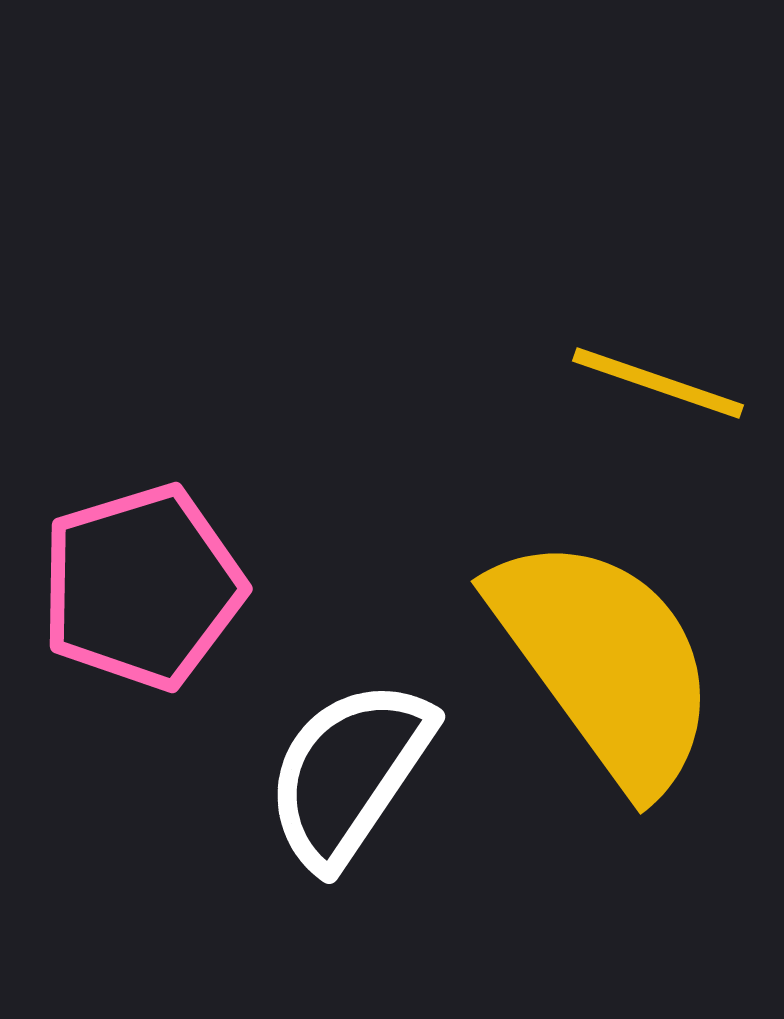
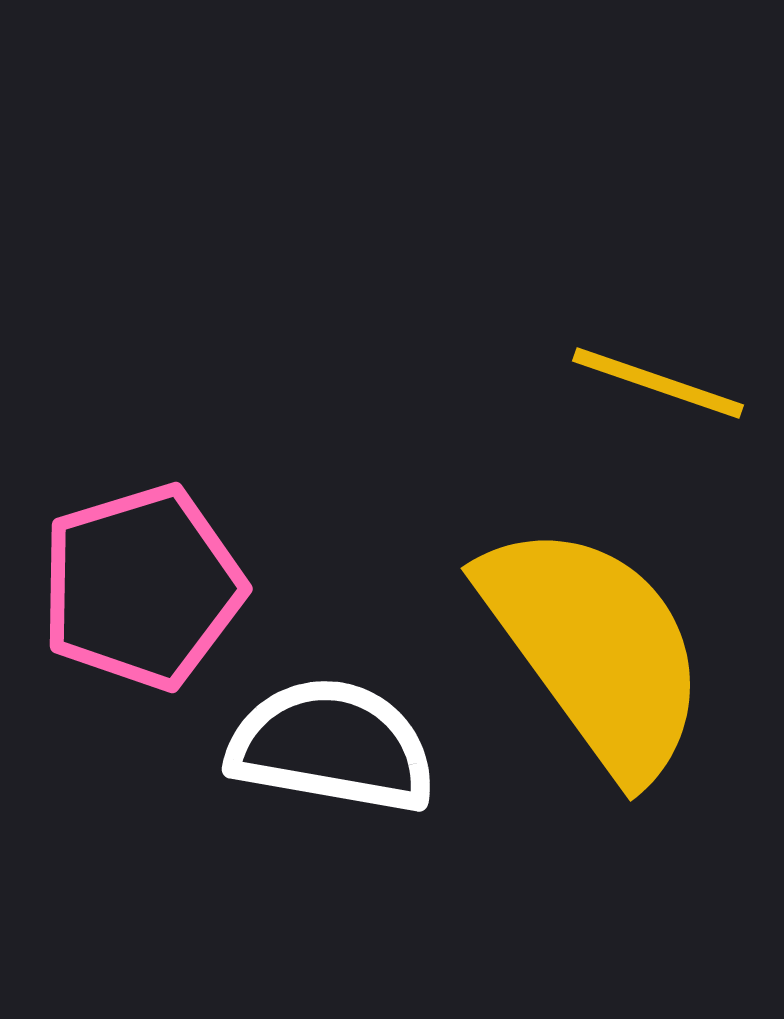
yellow semicircle: moved 10 px left, 13 px up
white semicircle: moved 17 px left, 27 px up; rotated 66 degrees clockwise
